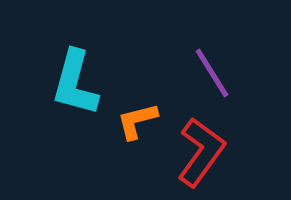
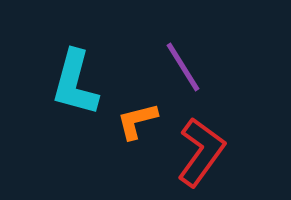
purple line: moved 29 px left, 6 px up
